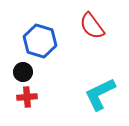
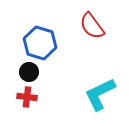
blue hexagon: moved 2 px down
black circle: moved 6 px right
red cross: rotated 12 degrees clockwise
